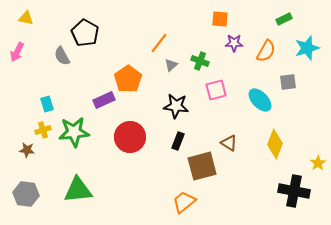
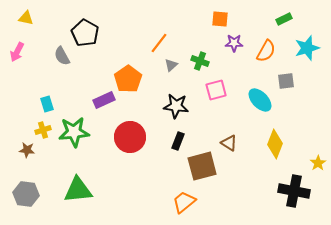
gray square: moved 2 px left, 1 px up
